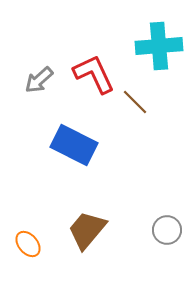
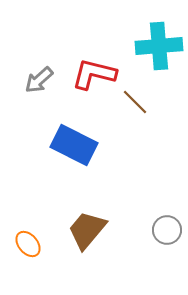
red L-shape: rotated 51 degrees counterclockwise
